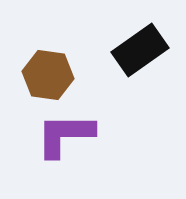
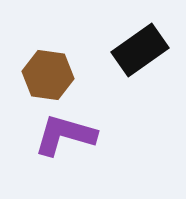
purple L-shape: rotated 16 degrees clockwise
